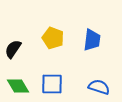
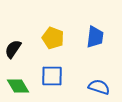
blue trapezoid: moved 3 px right, 3 px up
blue square: moved 8 px up
